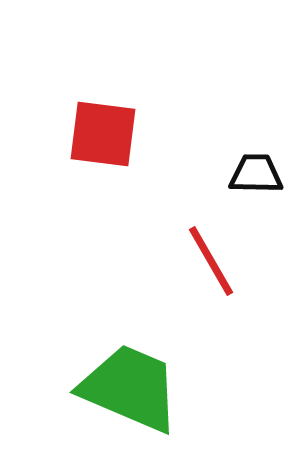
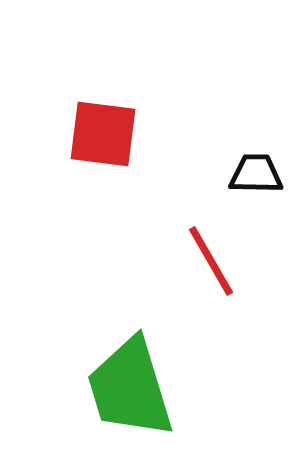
green trapezoid: rotated 130 degrees counterclockwise
